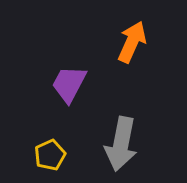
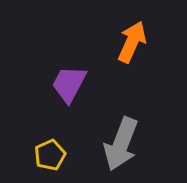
gray arrow: rotated 10 degrees clockwise
